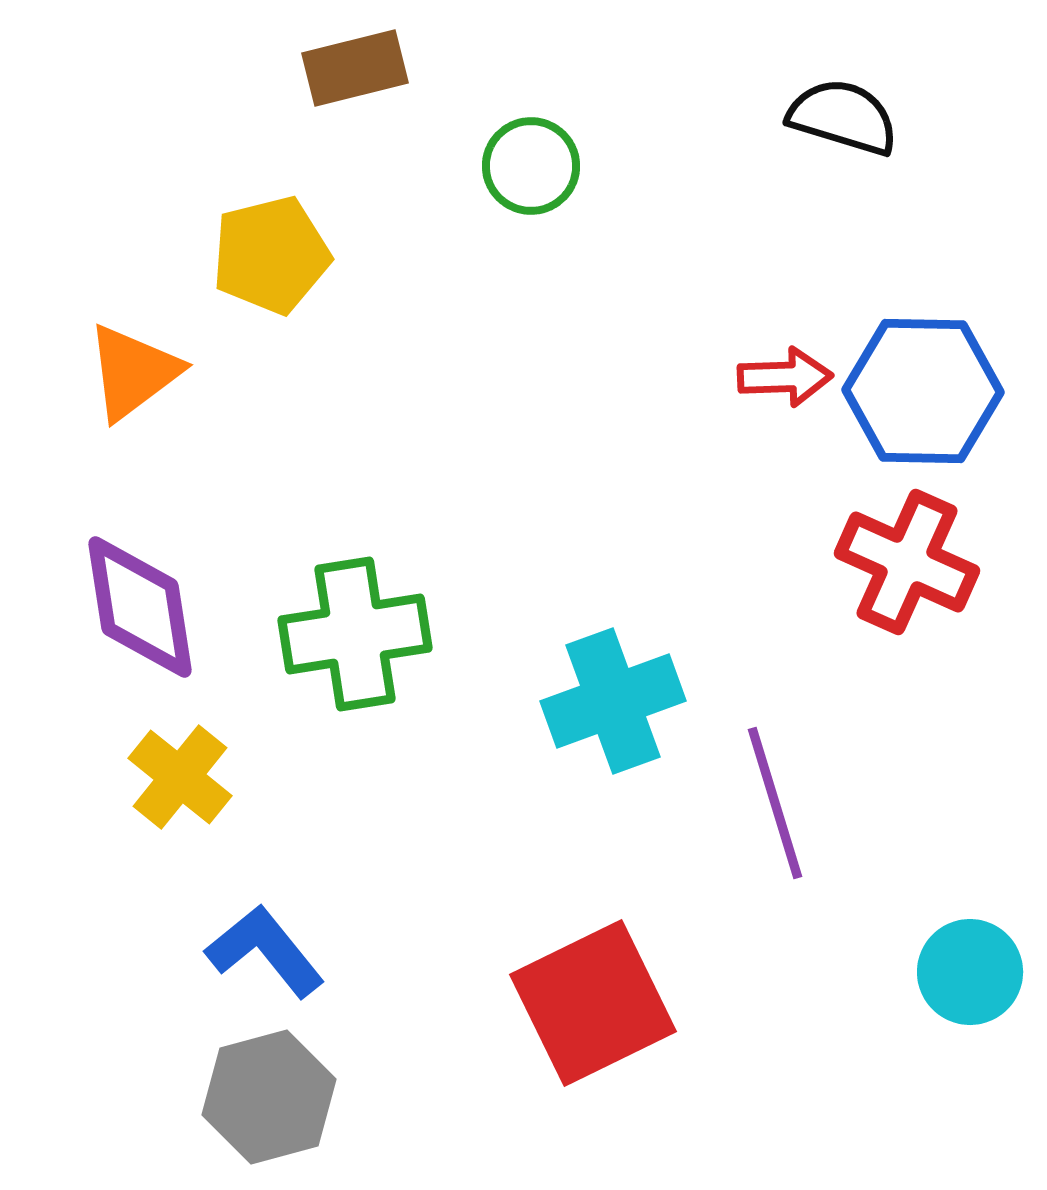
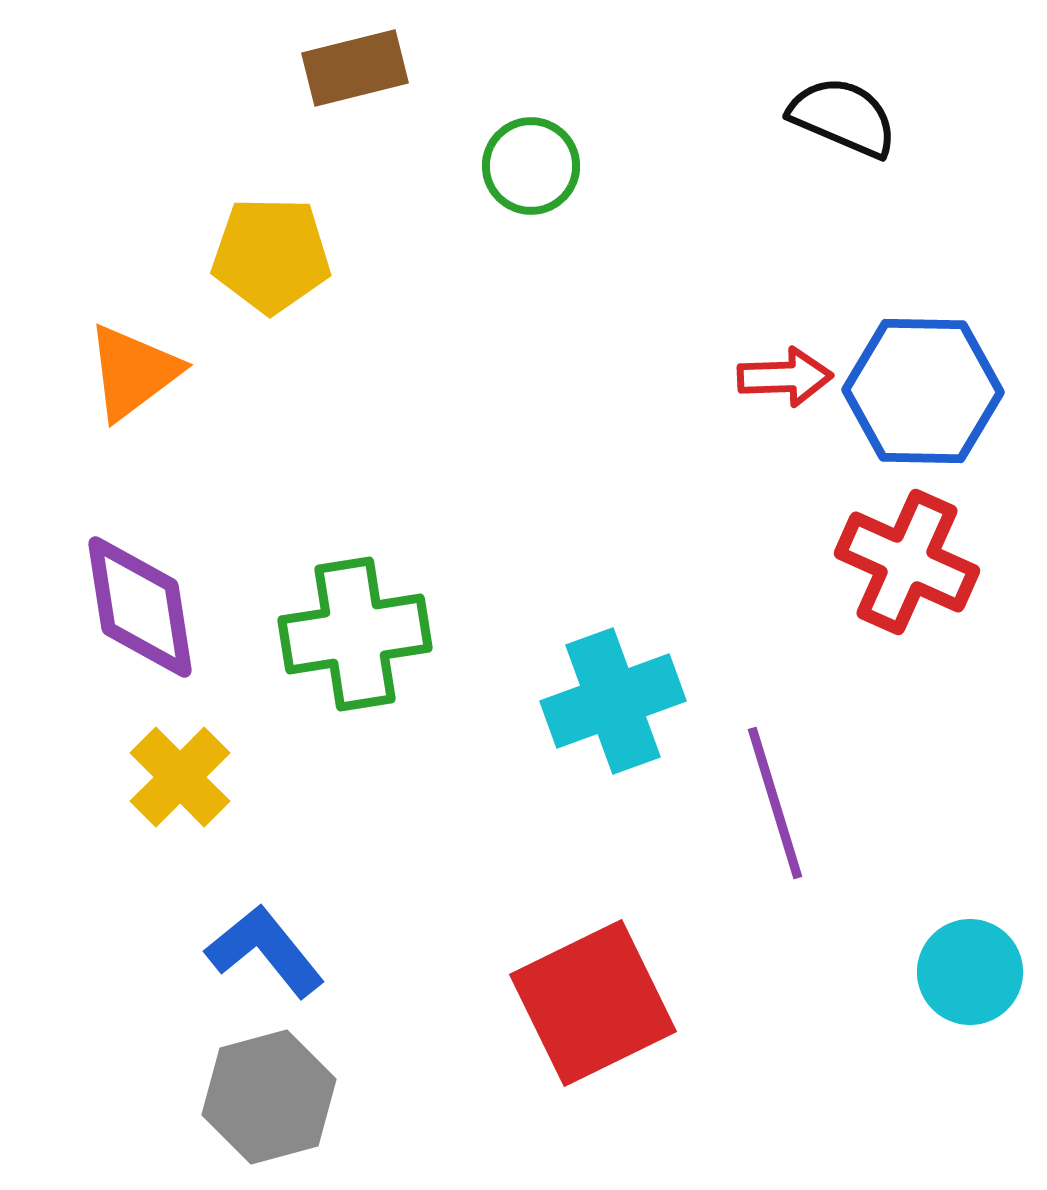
black semicircle: rotated 6 degrees clockwise
yellow pentagon: rotated 15 degrees clockwise
yellow cross: rotated 6 degrees clockwise
